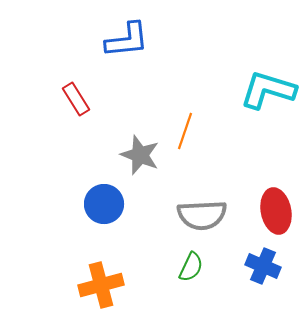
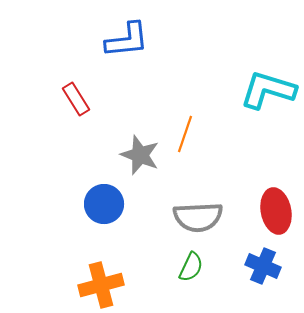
orange line: moved 3 px down
gray semicircle: moved 4 px left, 2 px down
